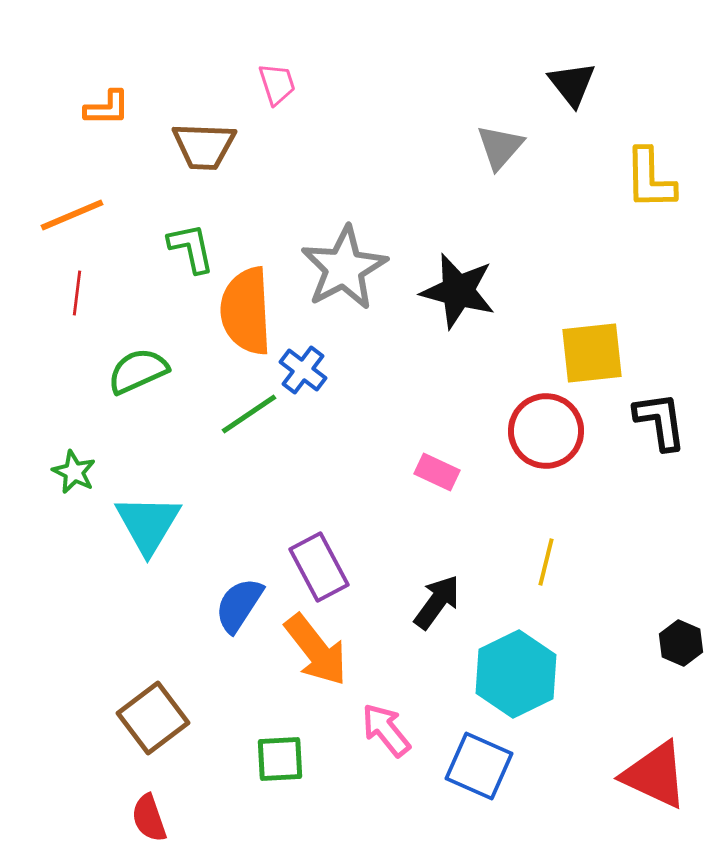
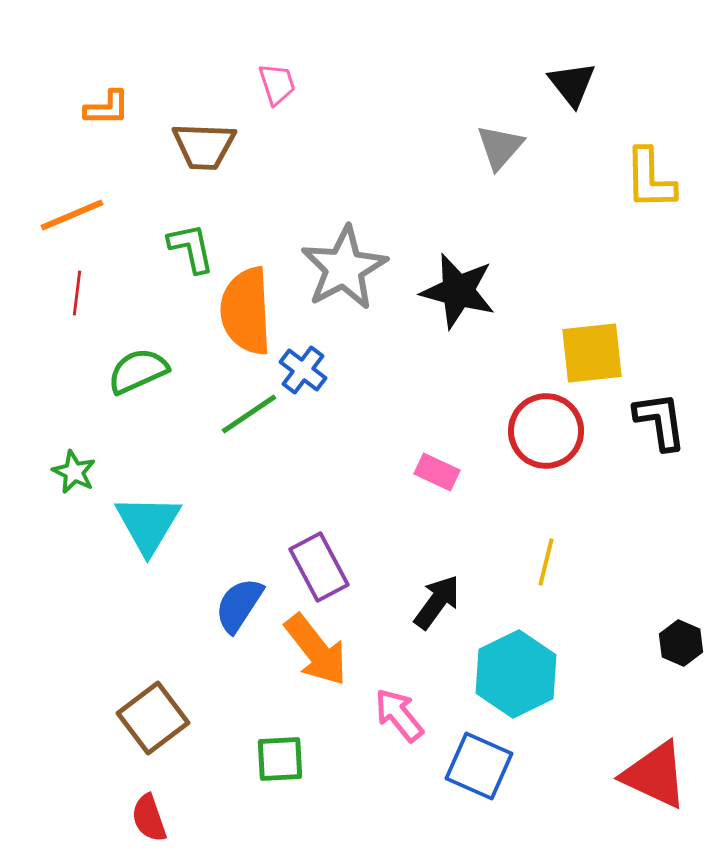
pink arrow: moved 13 px right, 15 px up
